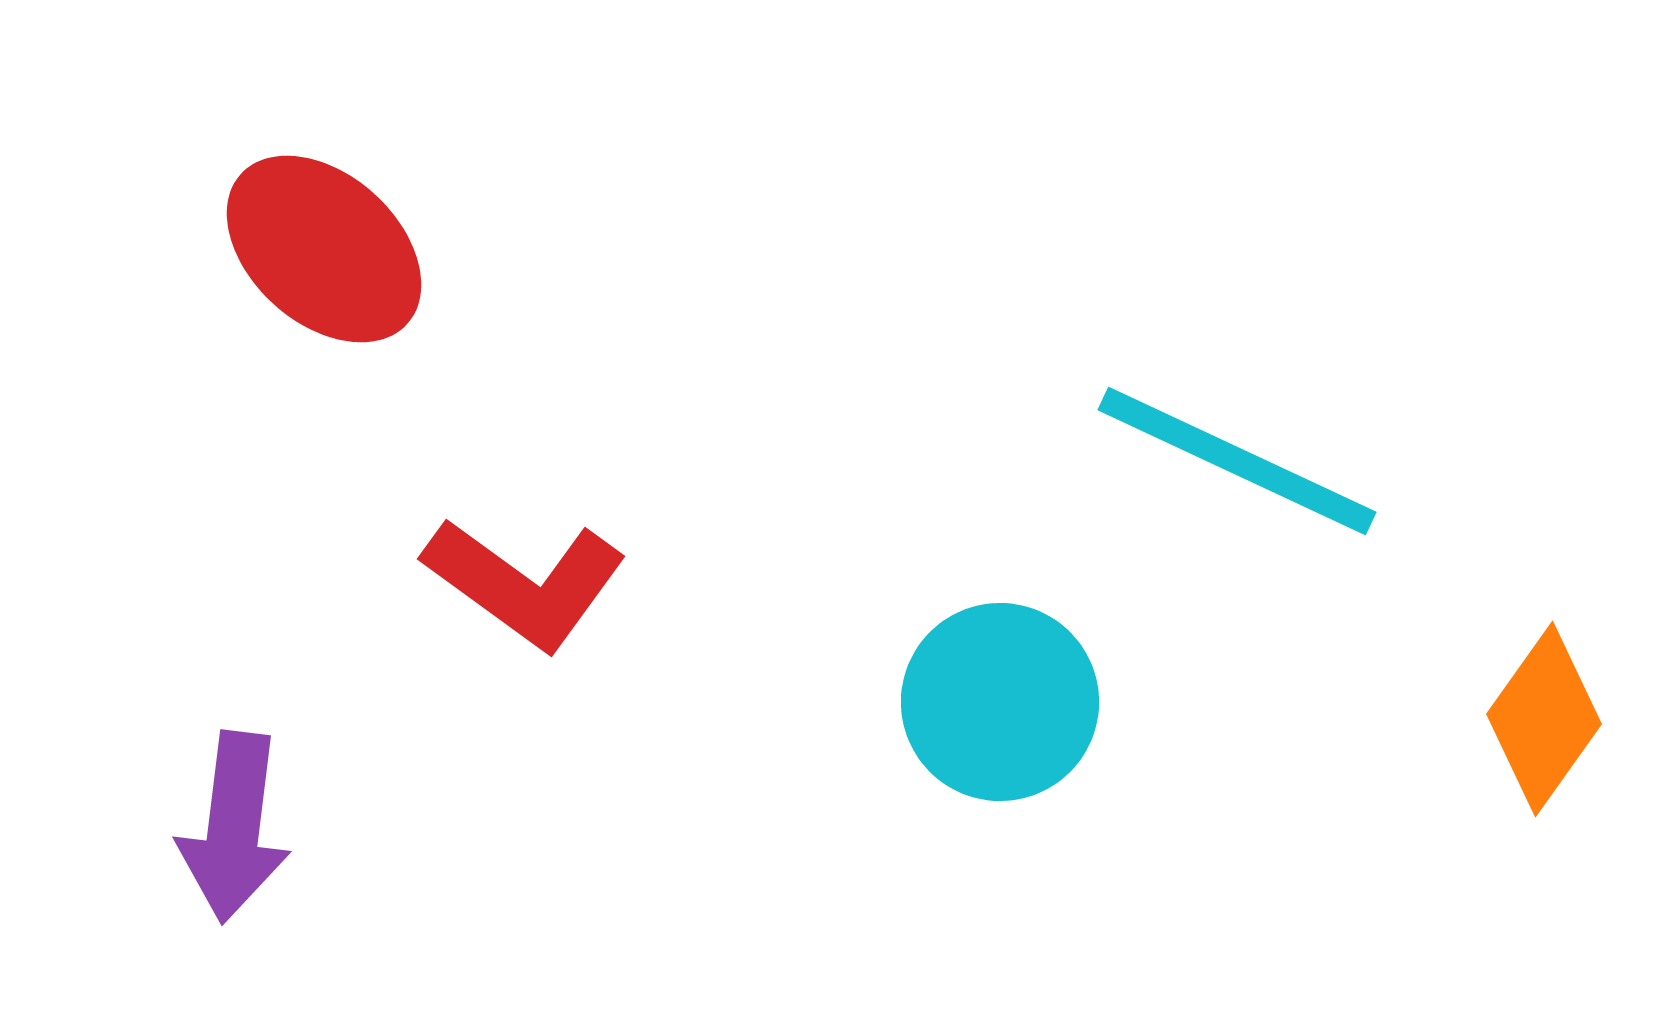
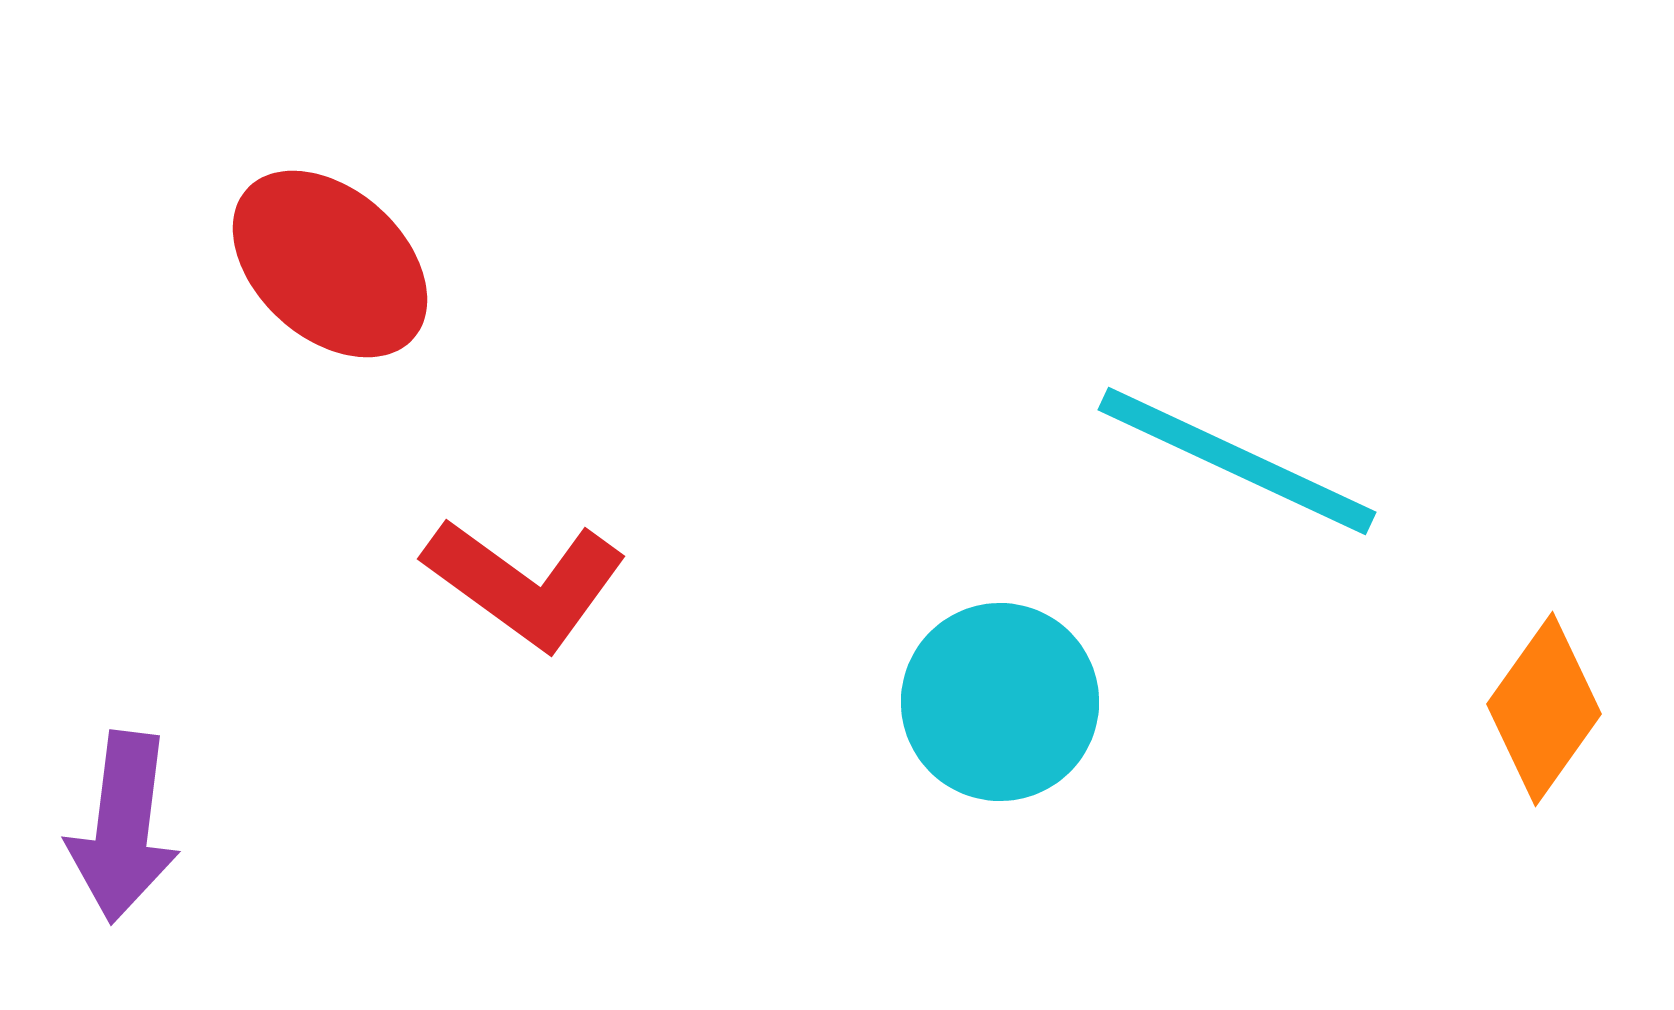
red ellipse: moved 6 px right, 15 px down
orange diamond: moved 10 px up
purple arrow: moved 111 px left
